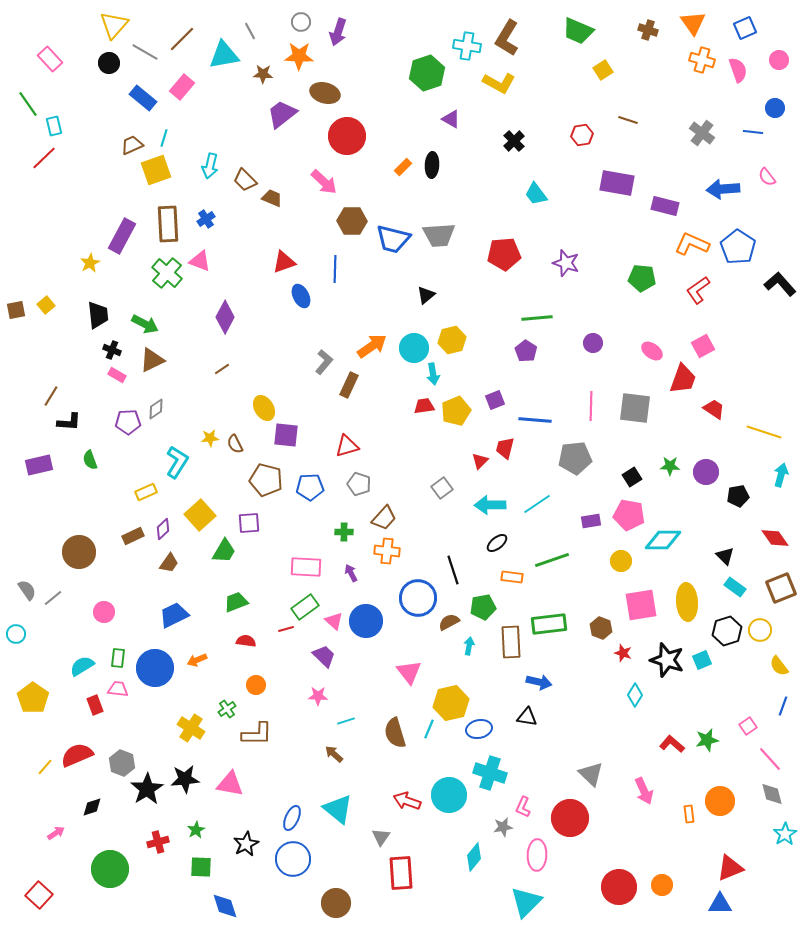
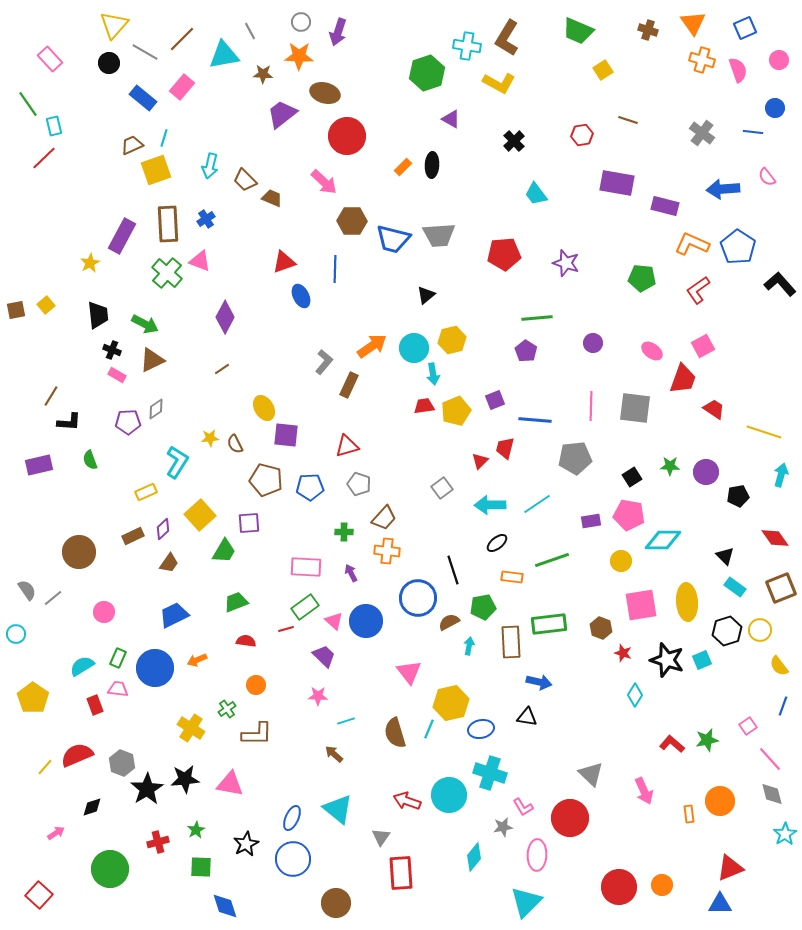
green rectangle at (118, 658): rotated 18 degrees clockwise
blue ellipse at (479, 729): moved 2 px right
pink L-shape at (523, 807): rotated 55 degrees counterclockwise
